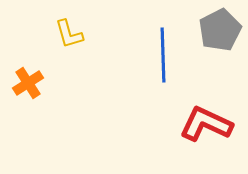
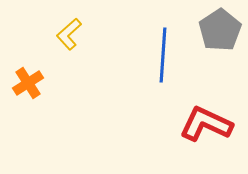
gray pentagon: rotated 6 degrees counterclockwise
yellow L-shape: rotated 64 degrees clockwise
blue line: rotated 6 degrees clockwise
